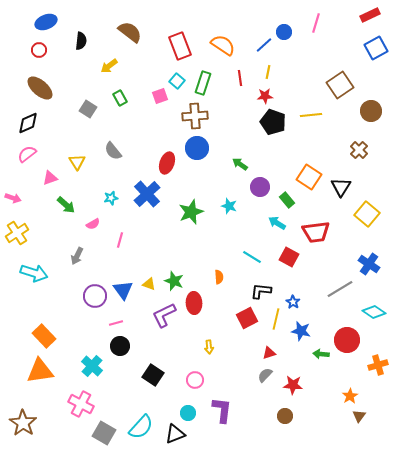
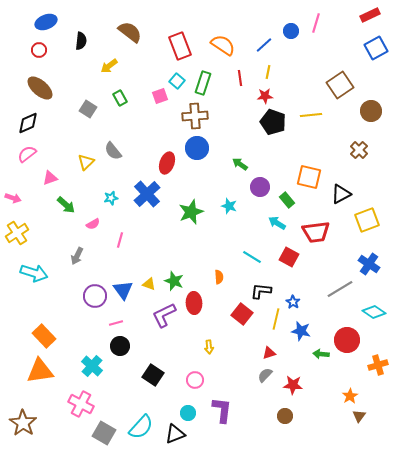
blue circle at (284, 32): moved 7 px right, 1 px up
yellow triangle at (77, 162): moved 9 px right; rotated 18 degrees clockwise
orange square at (309, 177): rotated 20 degrees counterclockwise
black triangle at (341, 187): moved 7 px down; rotated 30 degrees clockwise
yellow square at (367, 214): moved 6 px down; rotated 30 degrees clockwise
red square at (247, 318): moved 5 px left, 4 px up; rotated 25 degrees counterclockwise
